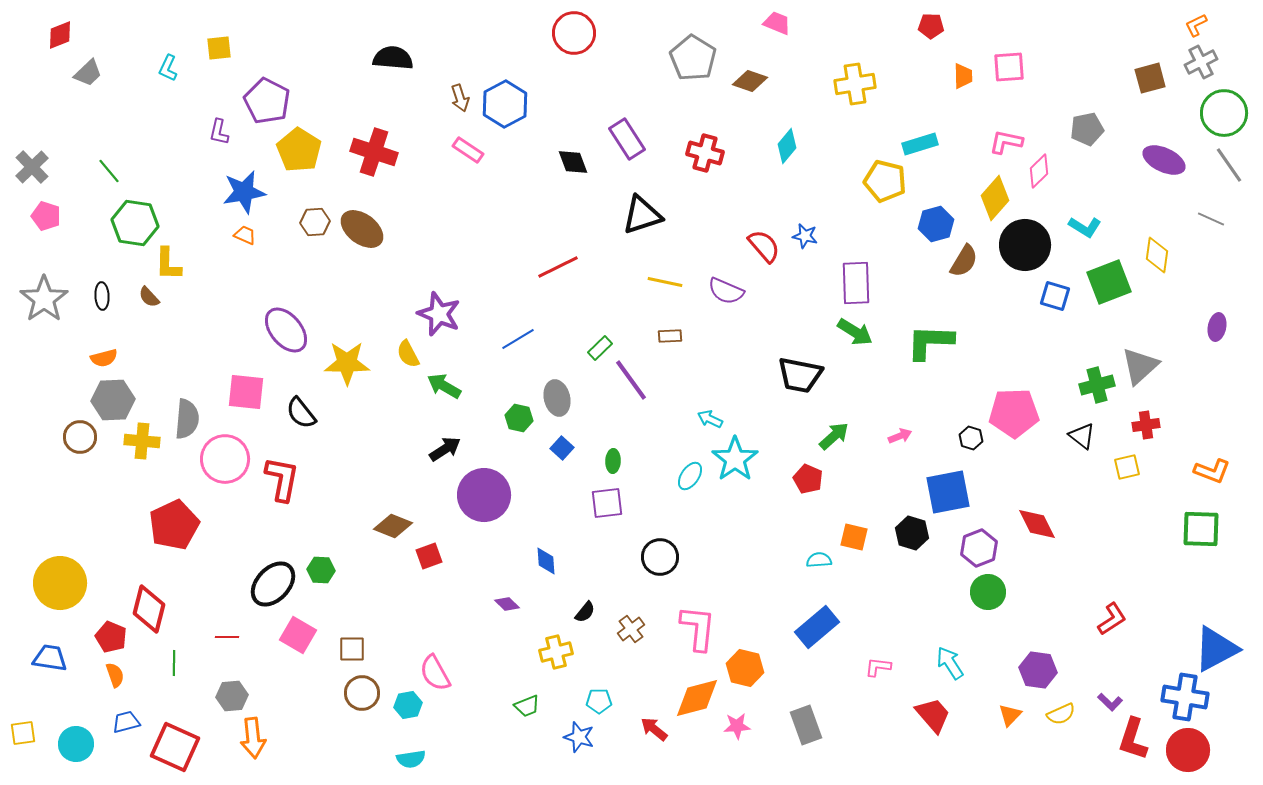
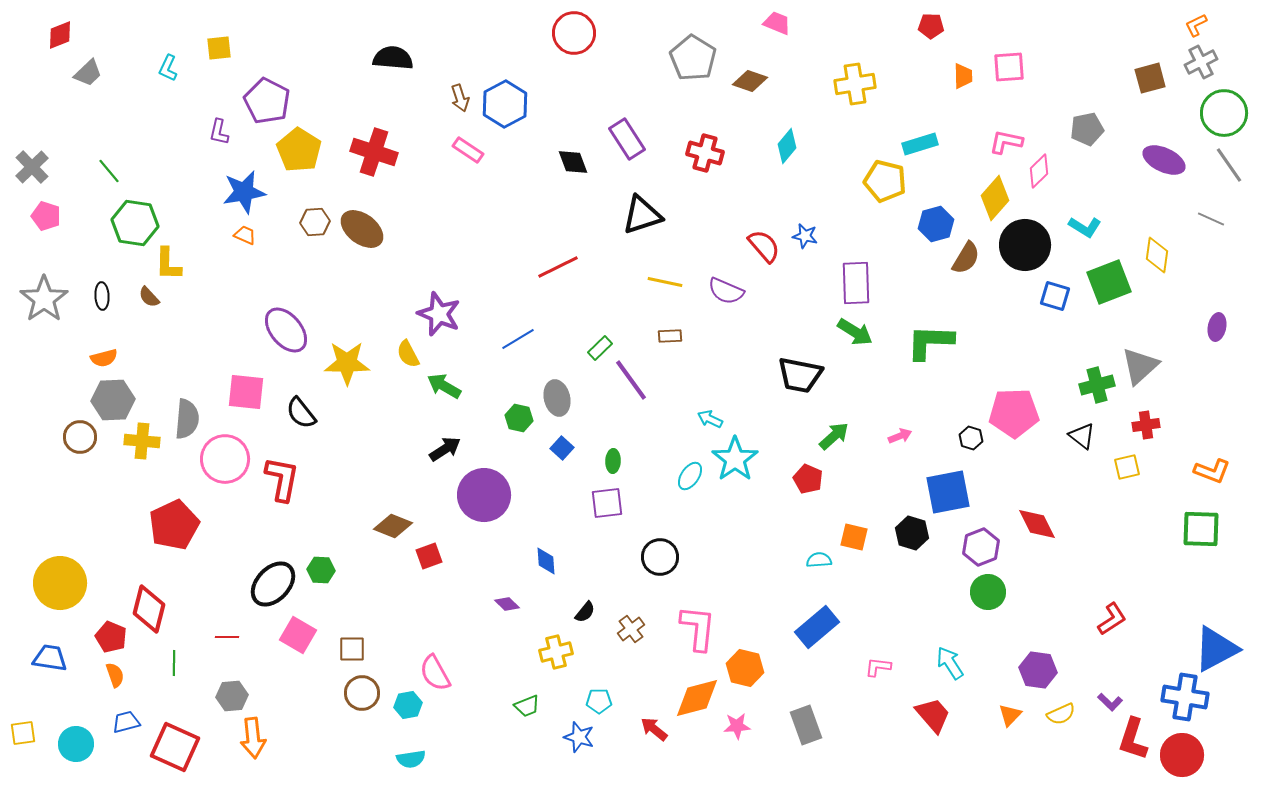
brown semicircle at (964, 261): moved 2 px right, 3 px up
purple hexagon at (979, 548): moved 2 px right, 1 px up
red circle at (1188, 750): moved 6 px left, 5 px down
